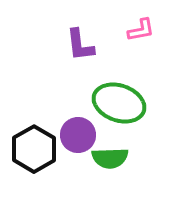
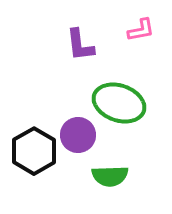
black hexagon: moved 2 px down
green semicircle: moved 18 px down
